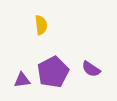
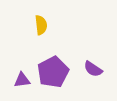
purple semicircle: moved 2 px right
